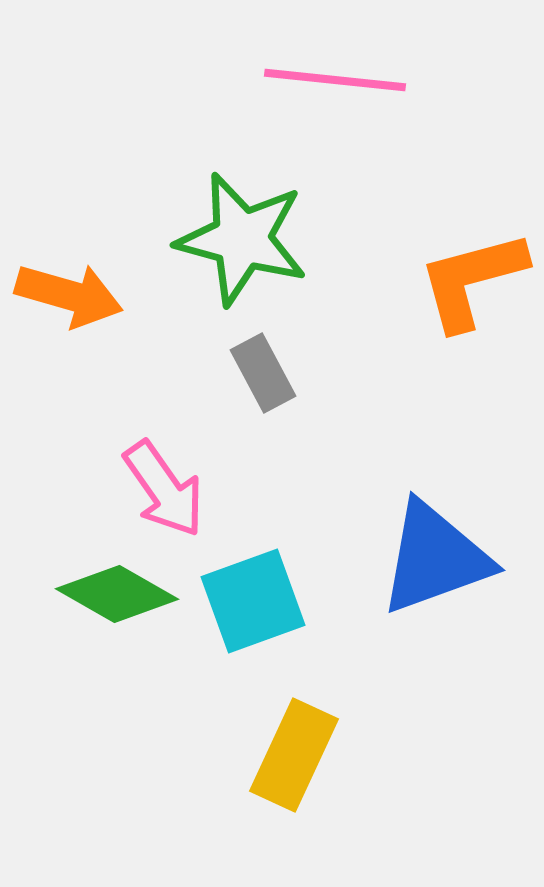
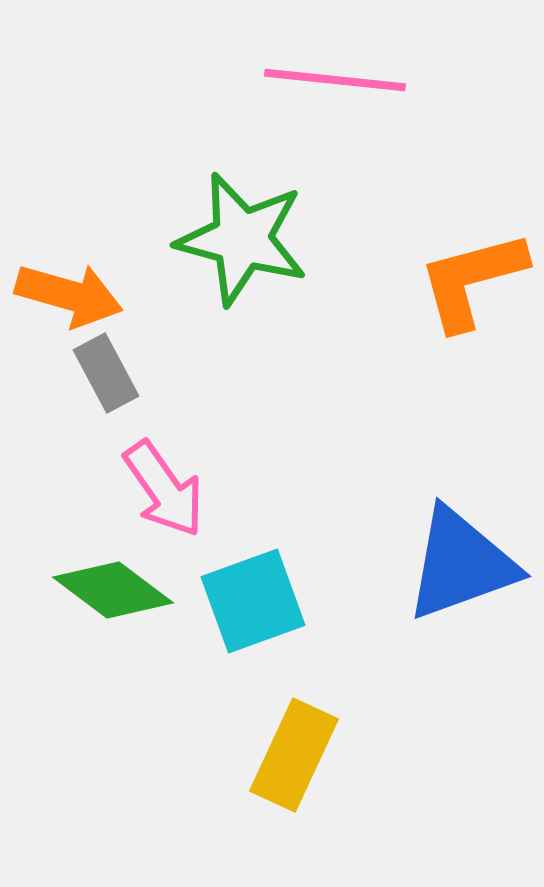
gray rectangle: moved 157 px left
blue triangle: moved 26 px right, 6 px down
green diamond: moved 4 px left, 4 px up; rotated 7 degrees clockwise
